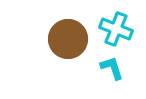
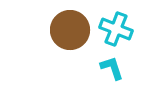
brown circle: moved 2 px right, 9 px up
